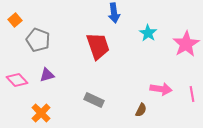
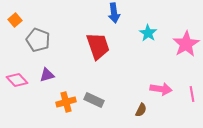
orange cross: moved 25 px right, 11 px up; rotated 30 degrees clockwise
